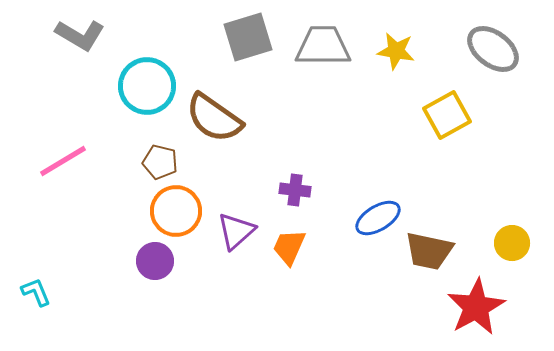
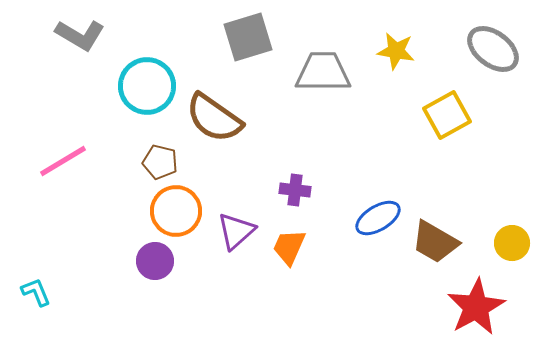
gray trapezoid: moved 26 px down
brown trapezoid: moved 6 px right, 9 px up; rotated 18 degrees clockwise
